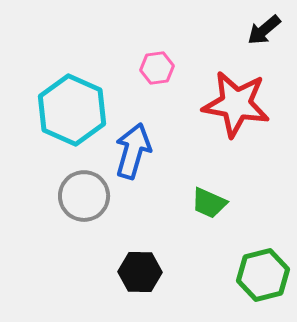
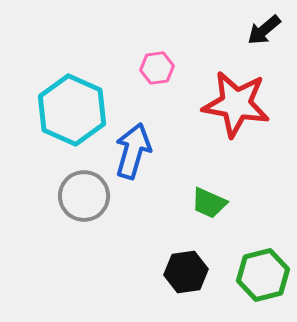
black hexagon: moved 46 px right; rotated 9 degrees counterclockwise
